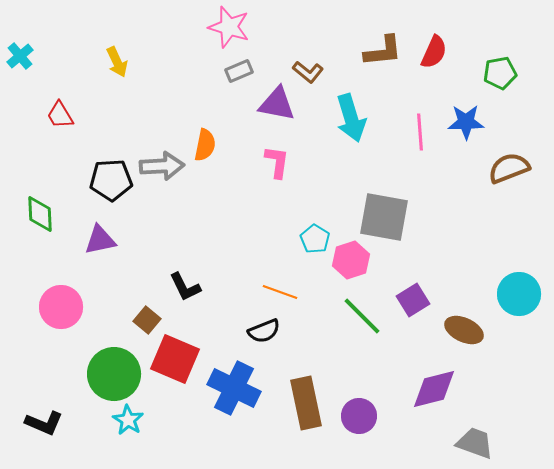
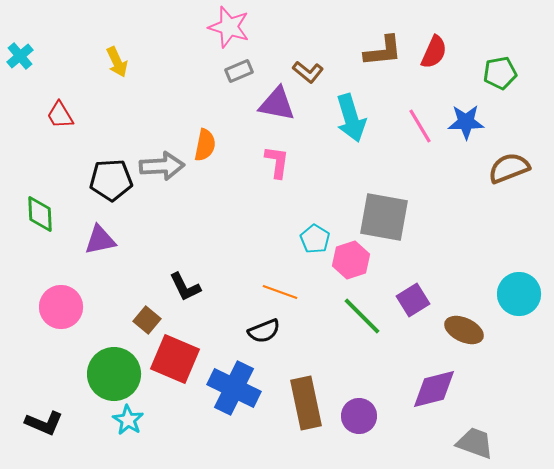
pink line at (420, 132): moved 6 px up; rotated 27 degrees counterclockwise
